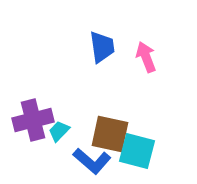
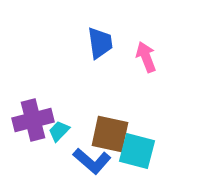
blue trapezoid: moved 2 px left, 4 px up
